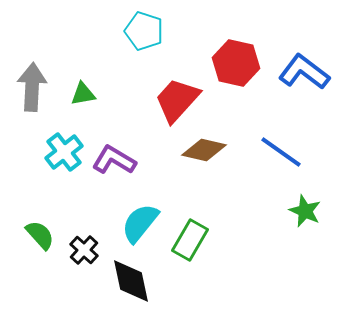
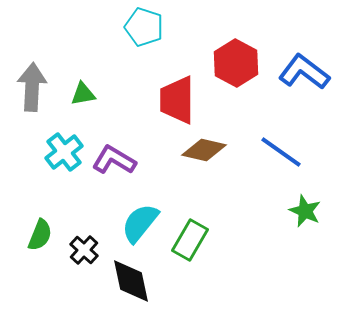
cyan pentagon: moved 4 px up
red hexagon: rotated 15 degrees clockwise
red trapezoid: rotated 42 degrees counterclockwise
green semicircle: rotated 64 degrees clockwise
